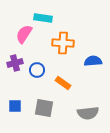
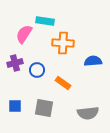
cyan rectangle: moved 2 px right, 3 px down
